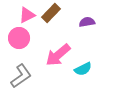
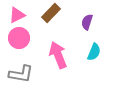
pink triangle: moved 10 px left
purple semicircle: rotated 63 degrees counterclockwise
pink arrow: rotated 108 degrees clockwise
cyan semicircle: moved 11 px right, 17 px up; rotated 42 degrees counterclockwise
gray L-shape: moved 2 px up; rotated 45 degrees clockwise
